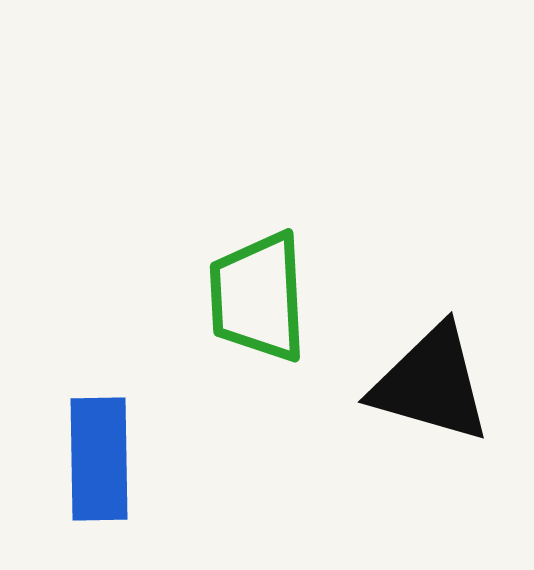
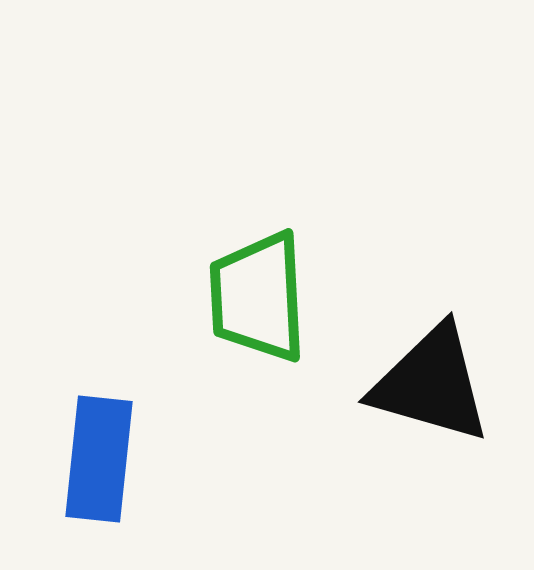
blue rectangle: rotated 7 degrees clockwise
